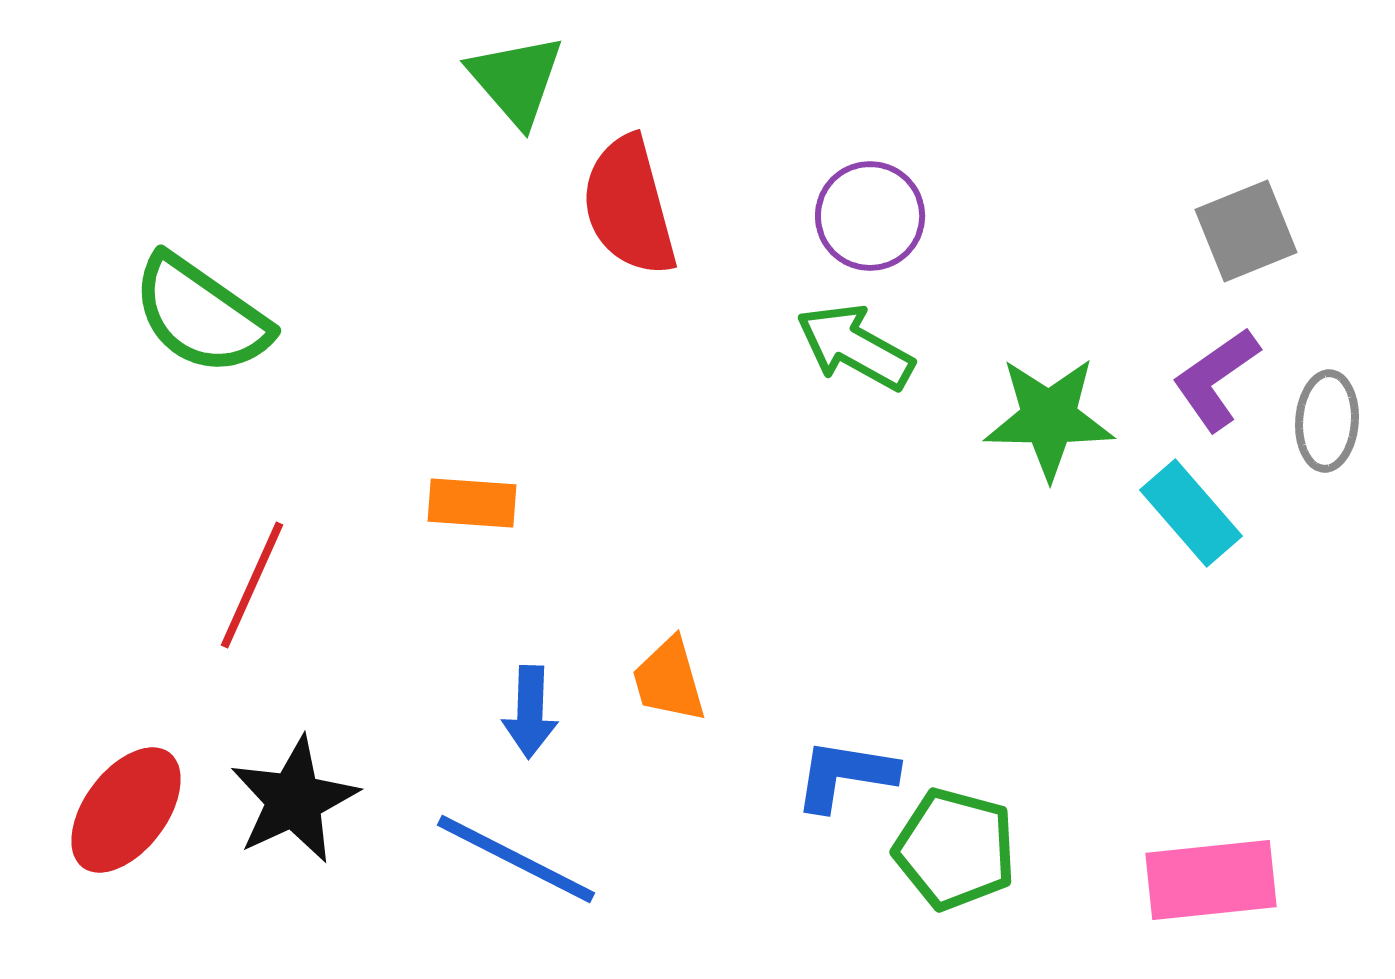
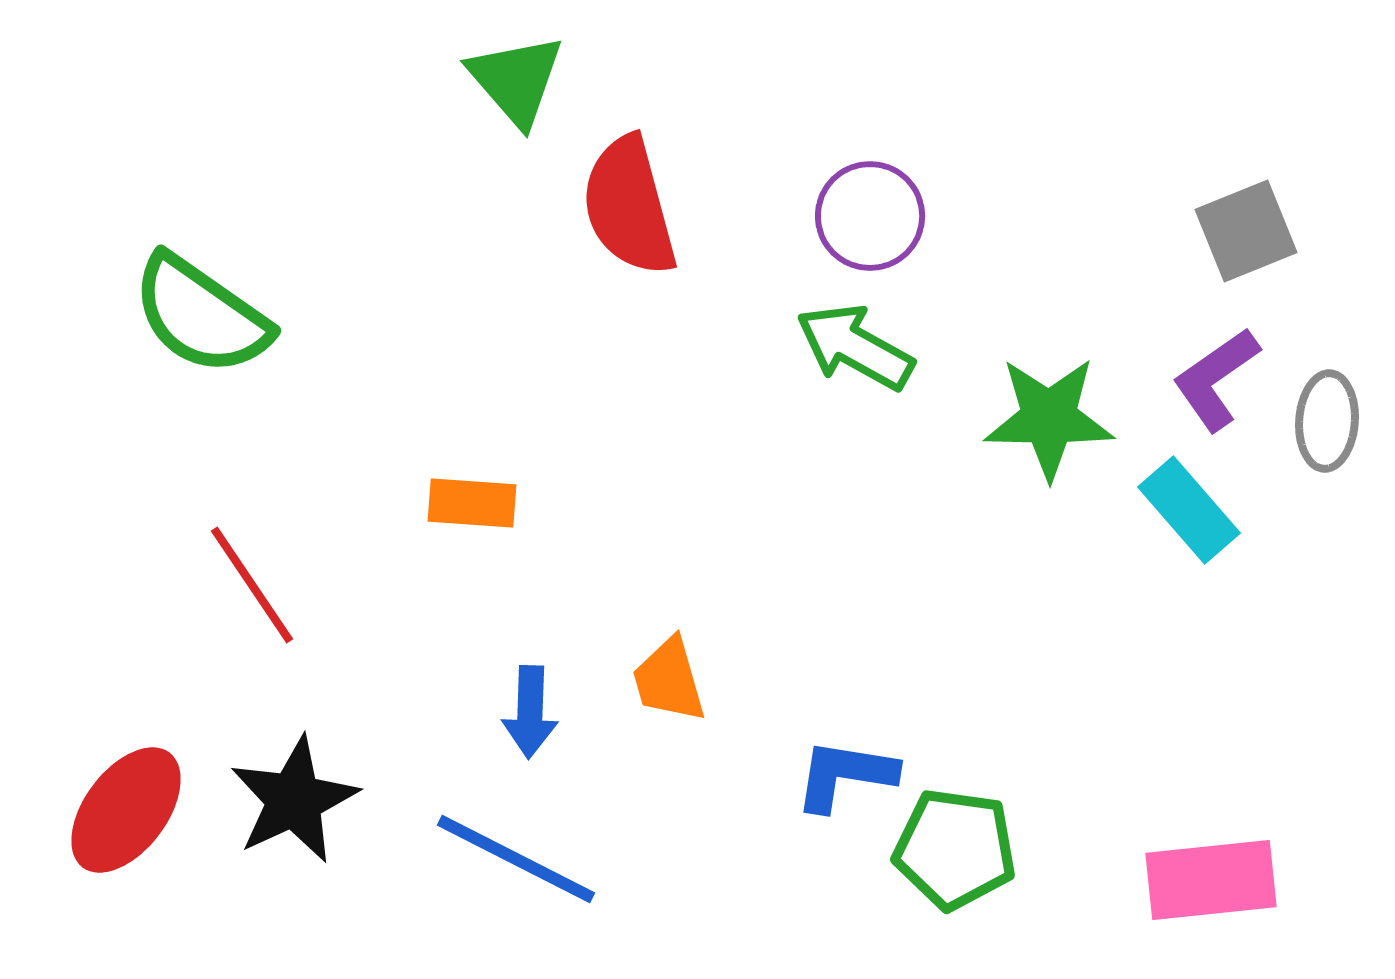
cyan rectangle: moved 2 px left, 3 px up
red line: rotated 58 degrees counterclockwise
green pentagon: rotated 7 degrees counterclockwise
